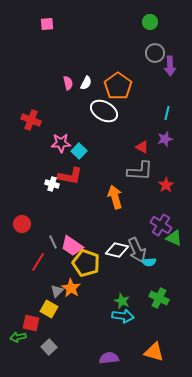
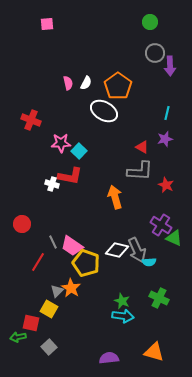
red star: rotated 14 degrees counterclockwise
